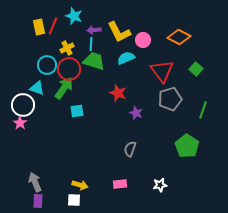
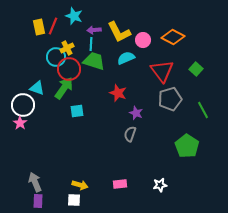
orange diamond: moved 6 px left
cyan circle: moved 9 px right, 8 px up
green line: rotated 48 degrees counterclockwise
gray semicircle: moved 15 px up
